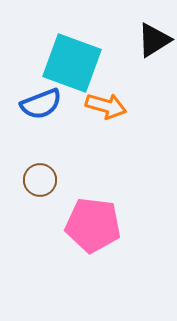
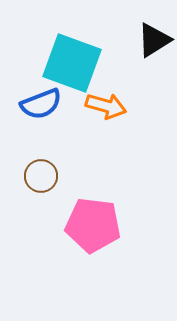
brown circle: moved 1 px right, 4 px up
